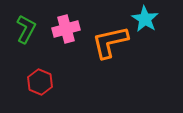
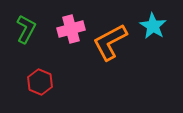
cyan star: moved 8 px right, 7 px down
pink cross: moved 5 px right
orange L-shape: rotated 15 degrees counterclockwise
